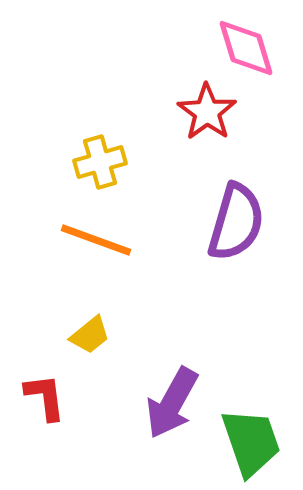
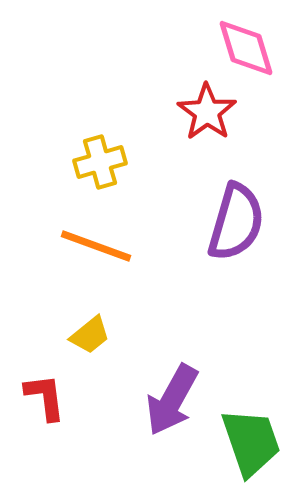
orange line: moved 6 px down
purple arrow: moved 3 px up
